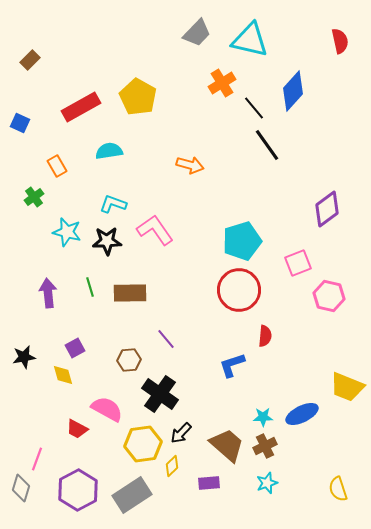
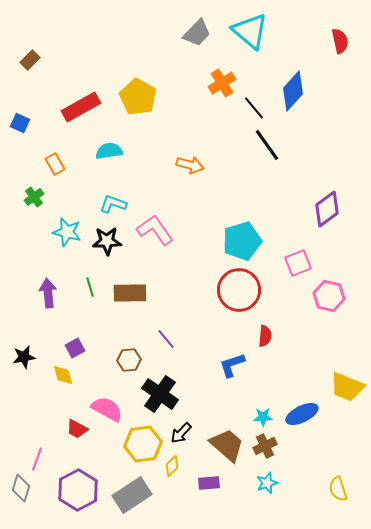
cyan triangle at (250, 40): moved 9 px up; rotated 27 degrees clockwise
orange rectangle at (57, 166): moved 2 px left, 2 px up
